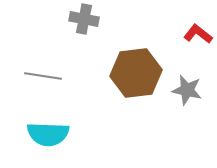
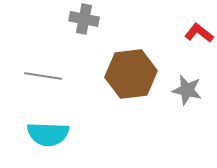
red L-shape: moved 1 px right, 1 px up
brown hexagon: moved 5 px left, 1 px down
